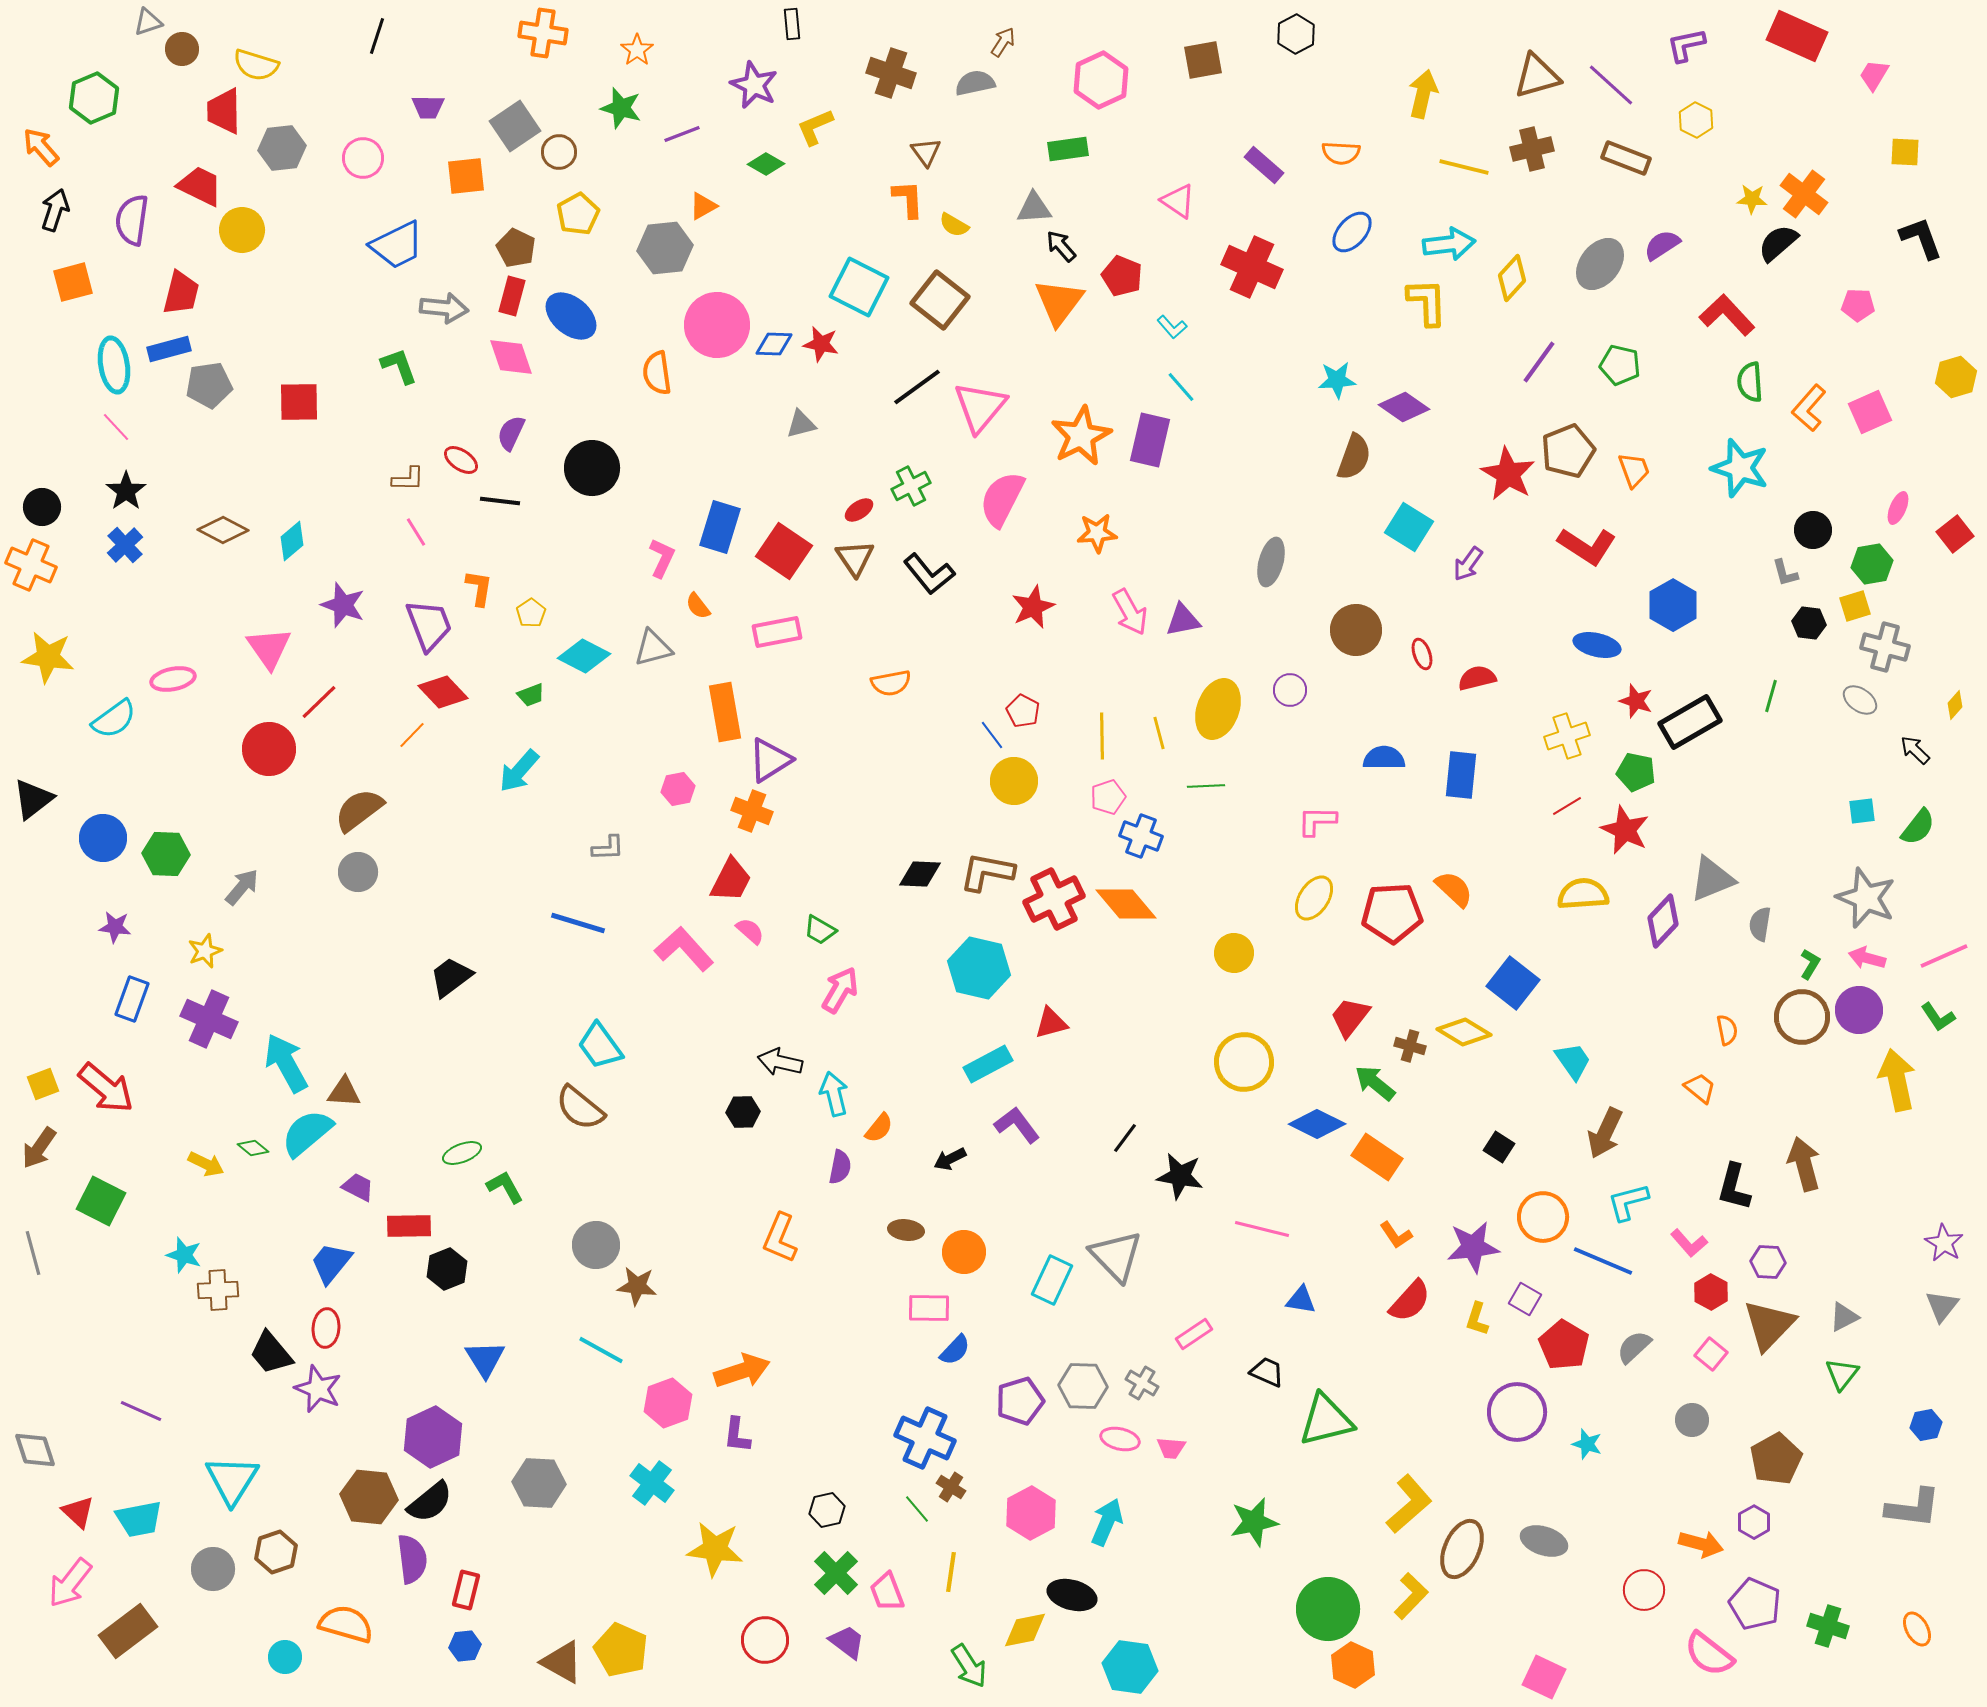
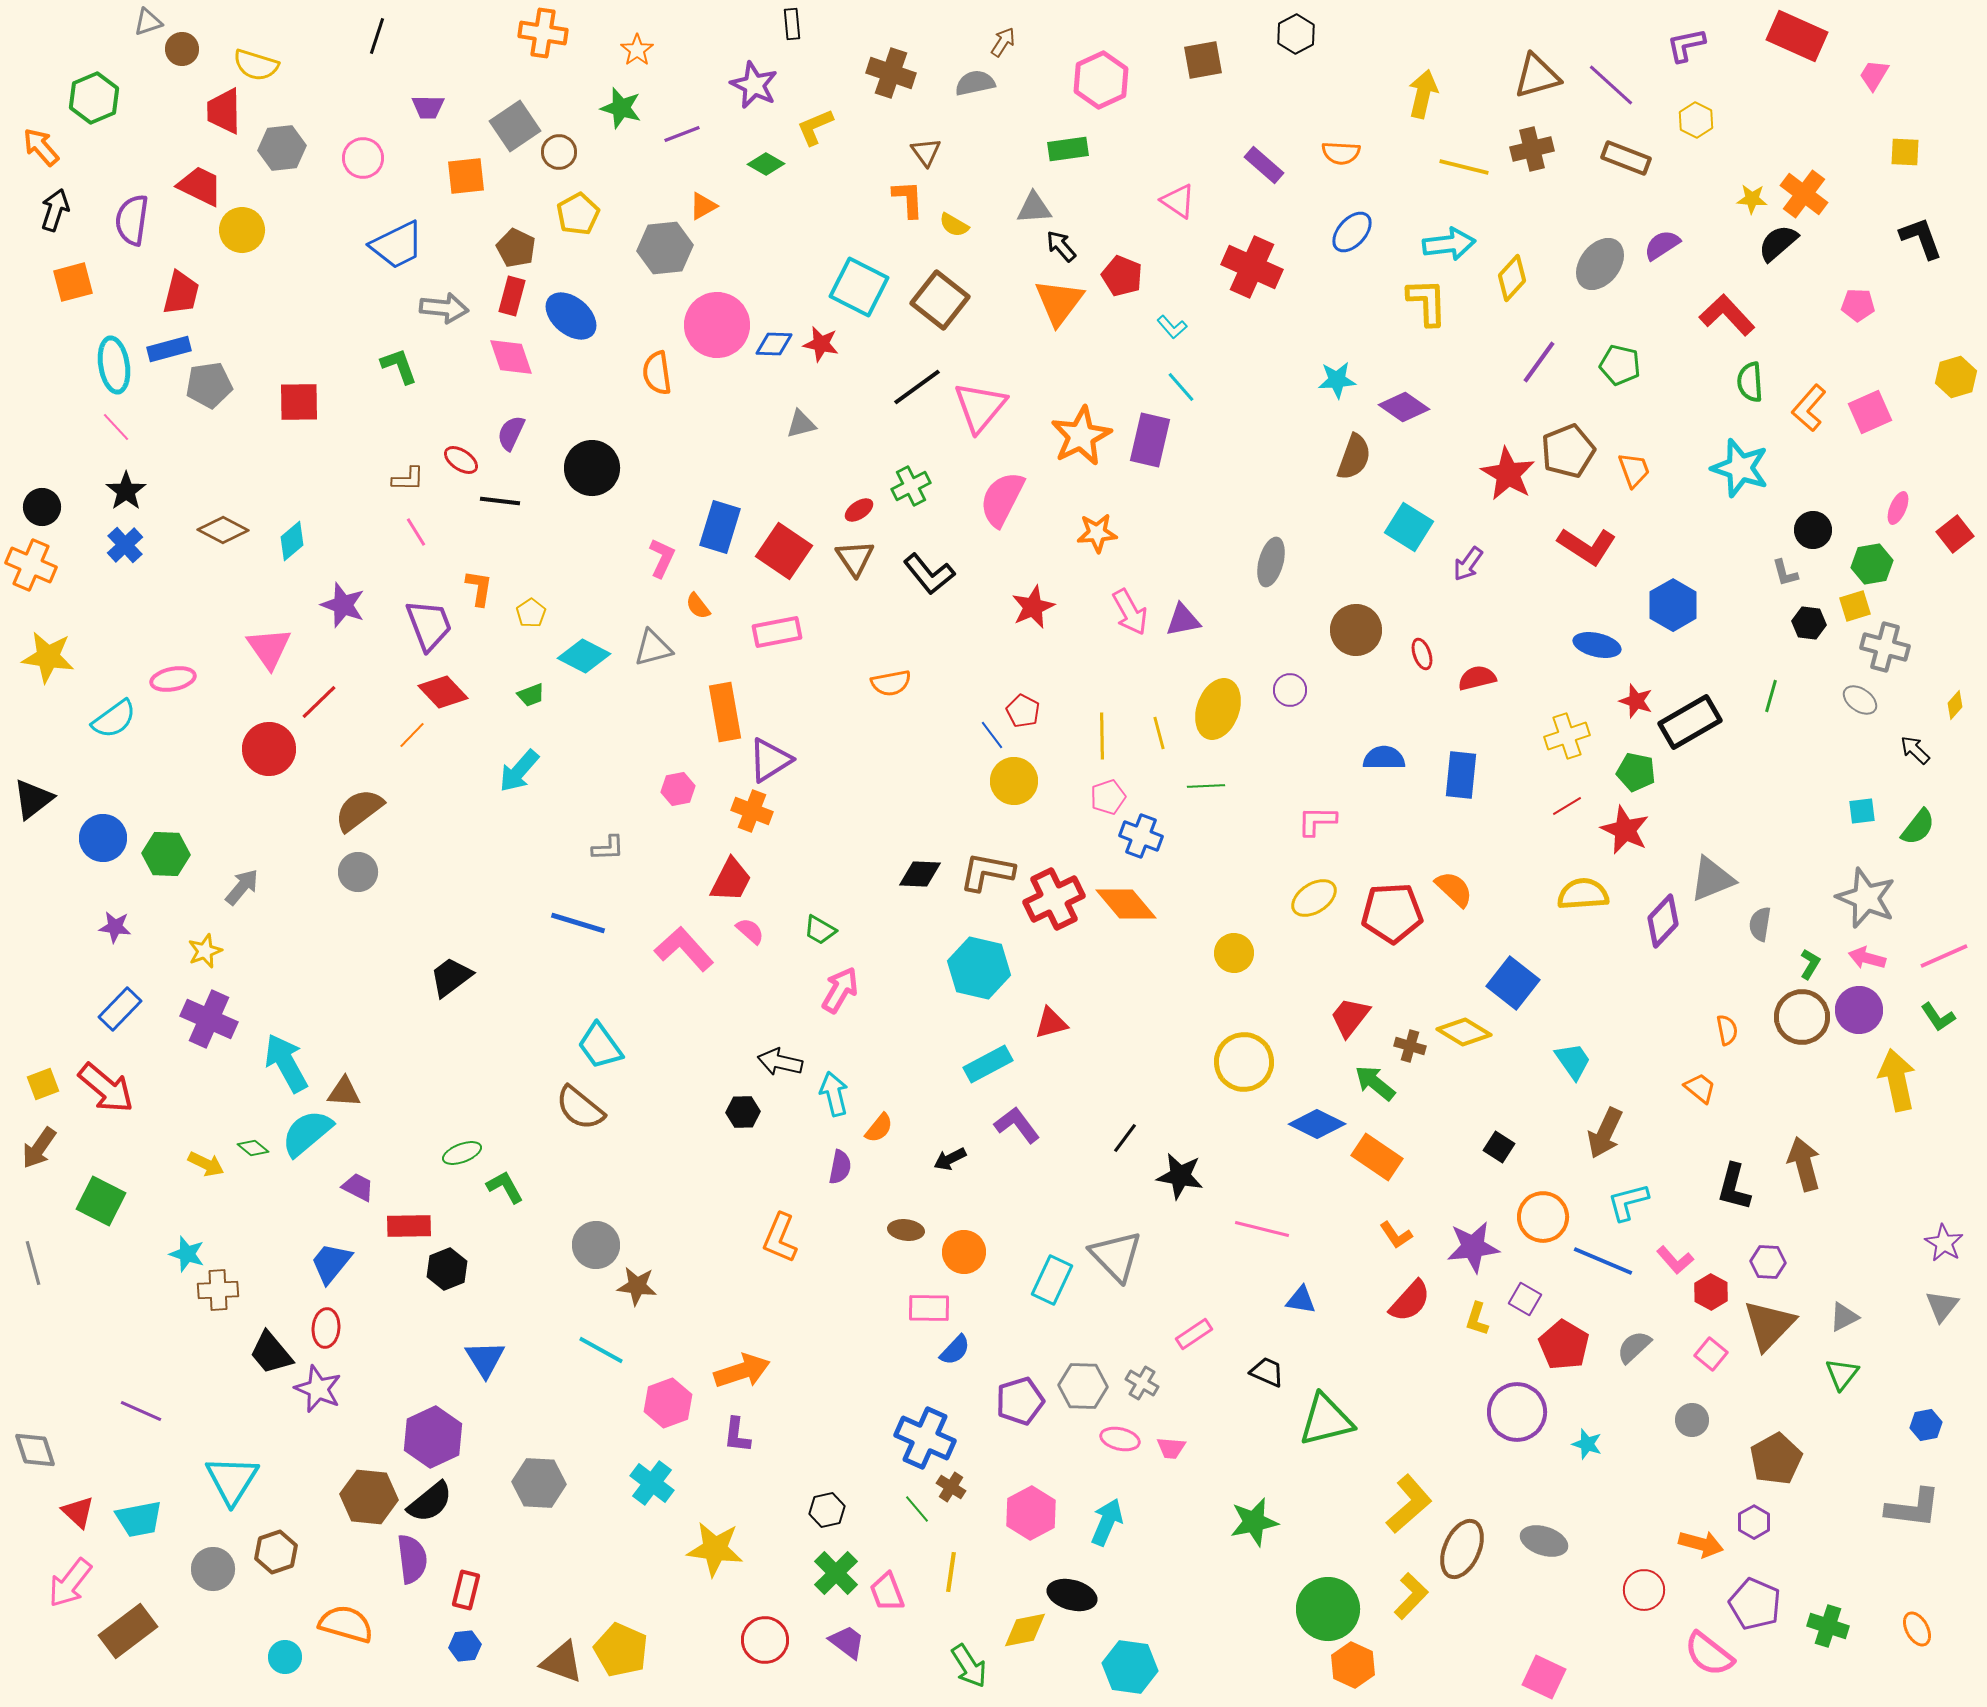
yellow ellipse at (1314, 898): rotated 24 degrees clockwise
blue rectangle at (132, 999): moved 12 px left, 10 px down; rotated 24 degrees clockwise
pink L-shape at (1689, 1243): moved 14 px left, 17 px down
gray line at (33, 1253): moved 10 px down
cyan star at (184, 1255): moved 3 px right, 1 px up
brown triangle at (562, 1662): rotated 9 degrees counterclockwise
